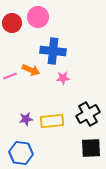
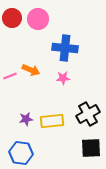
pink circle: moved 2 px down
red circle: moved 5 px up
blue cross: moved 12 px right, 3 px up
